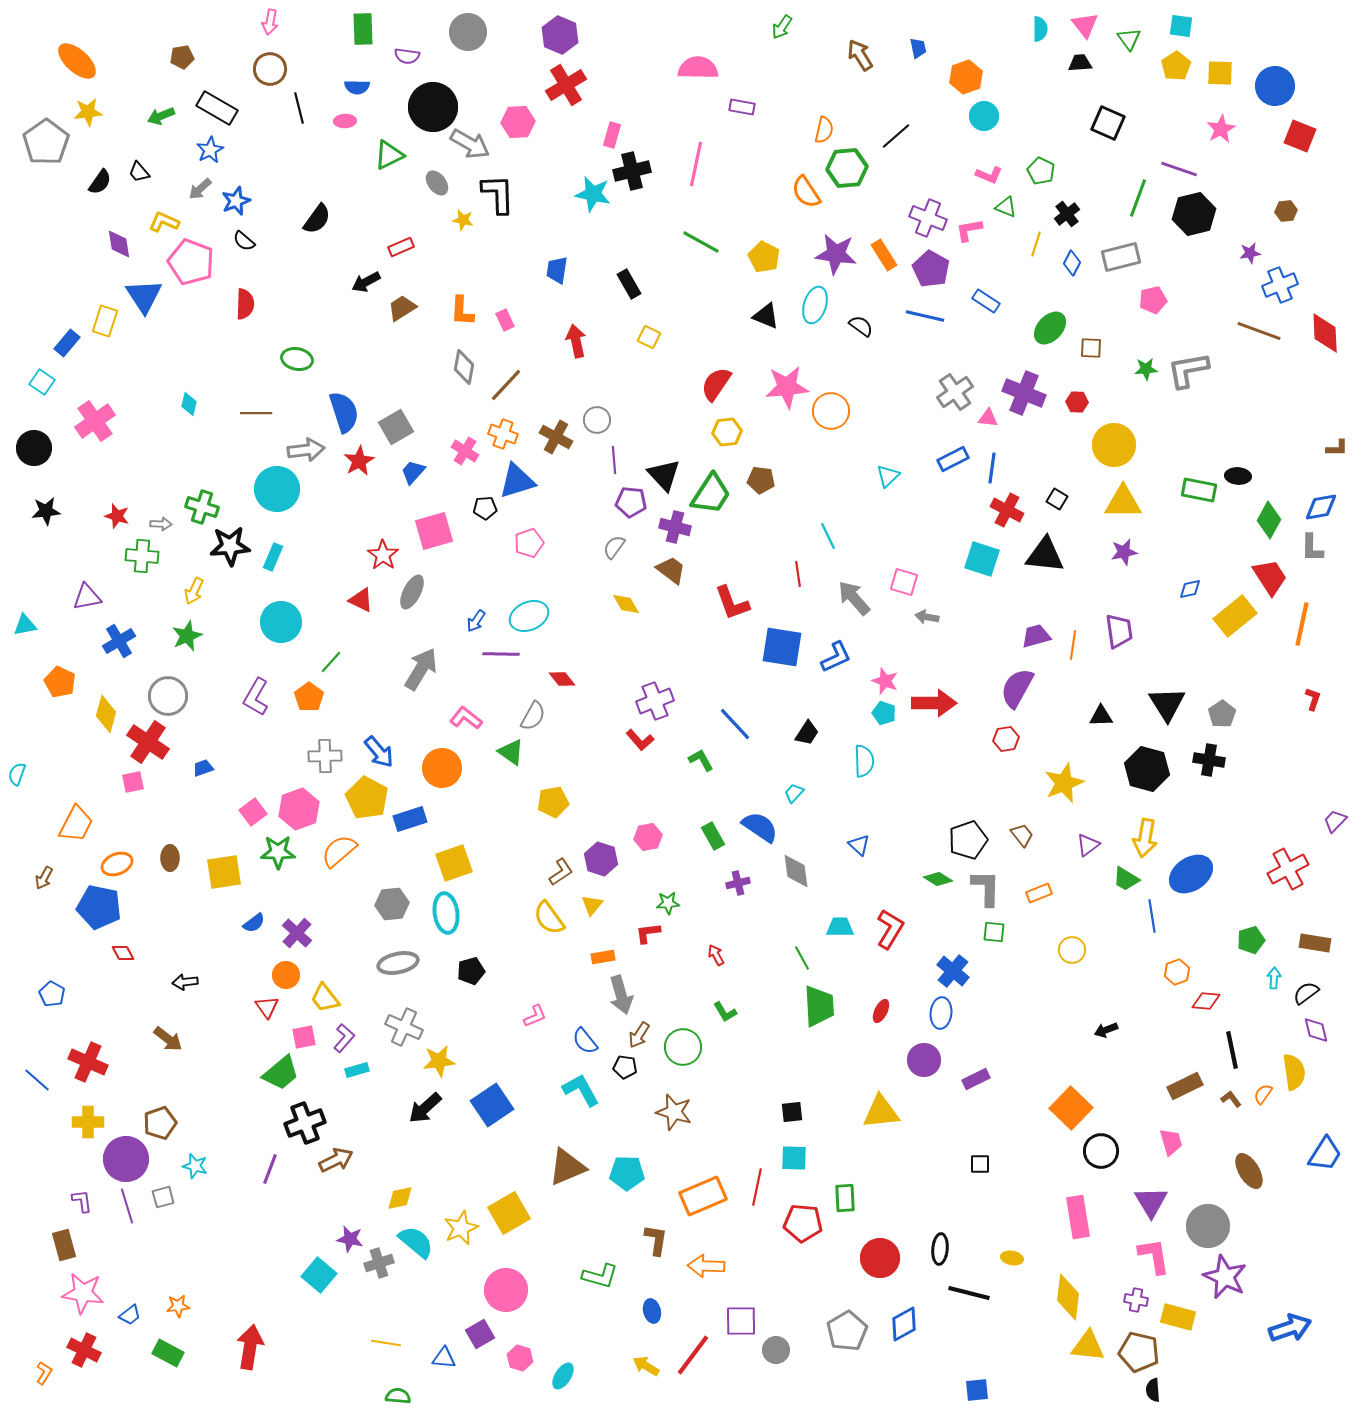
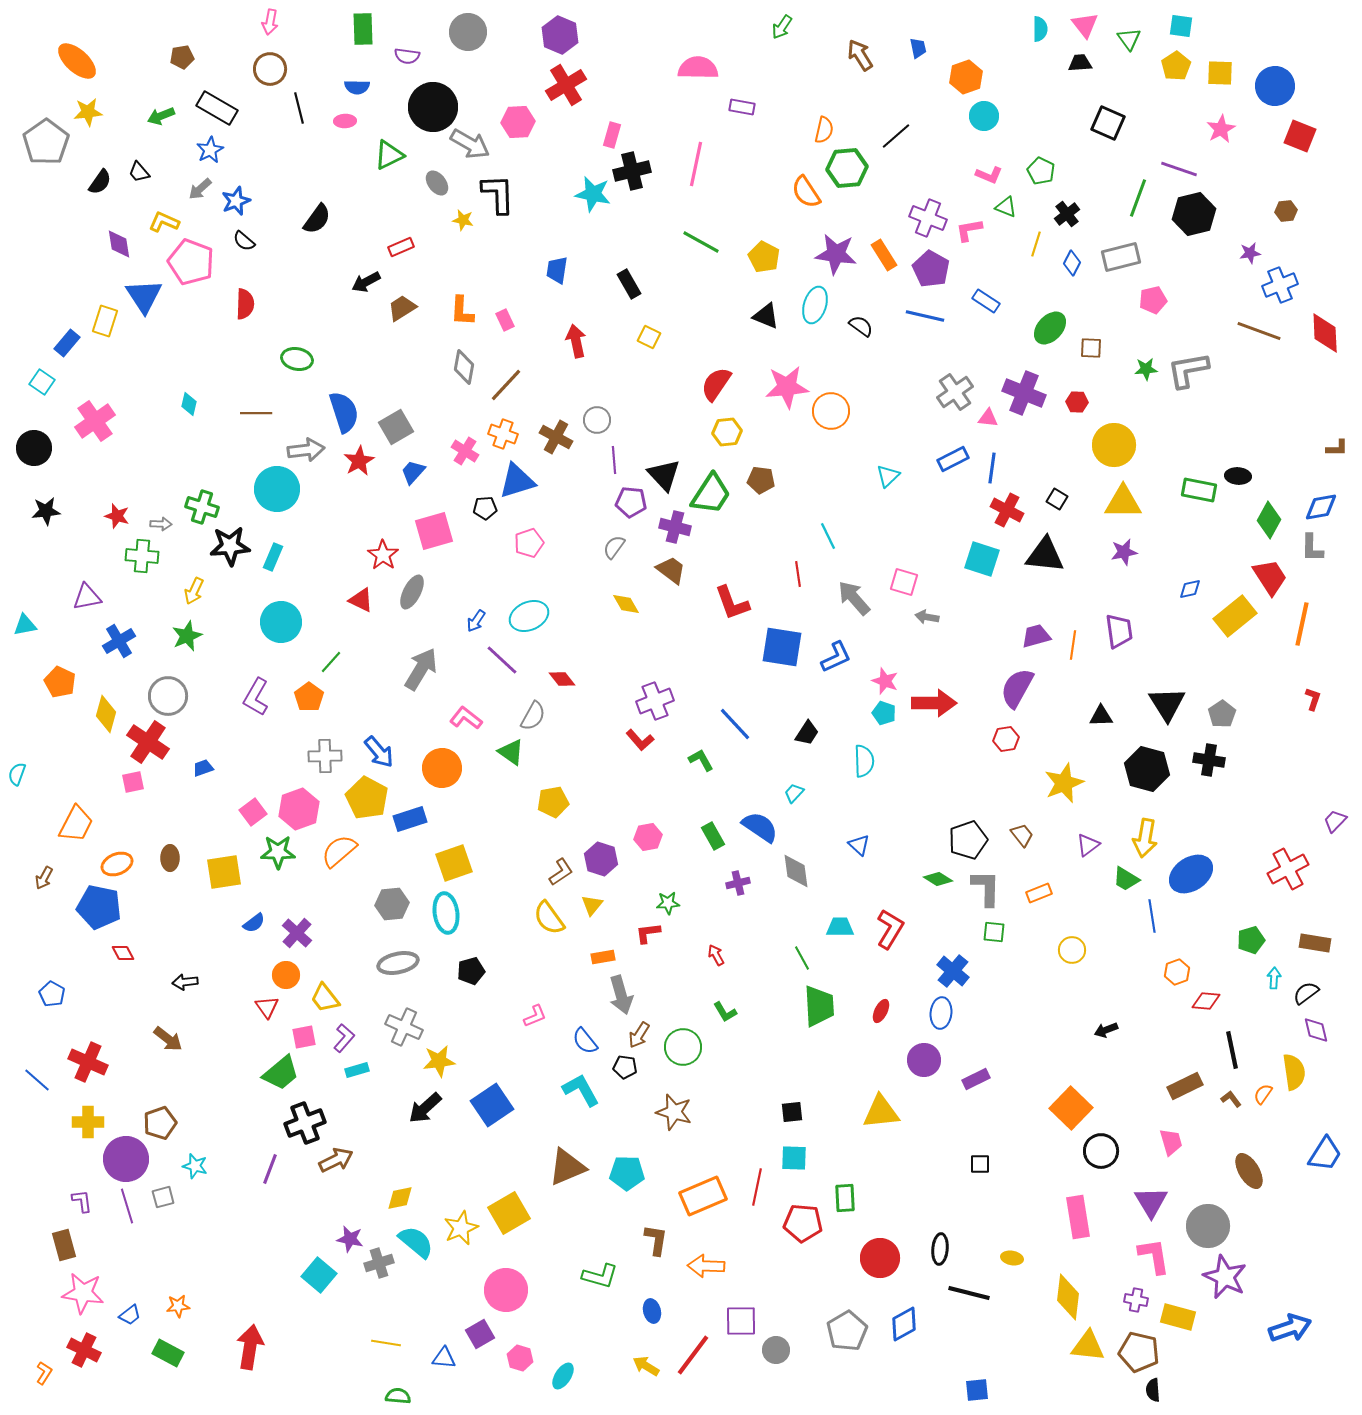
purple line at (501, 654): moved 1 px right, 6 px down; rotated 42 degrees clockwise
